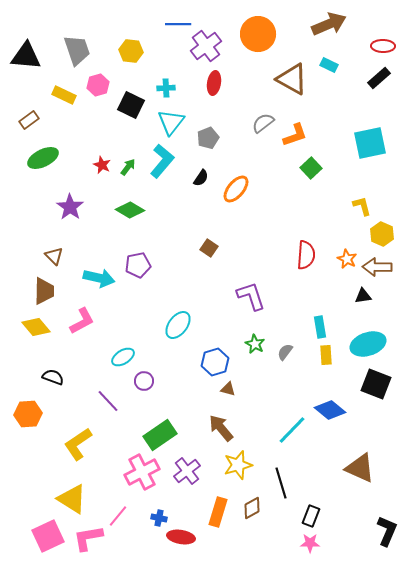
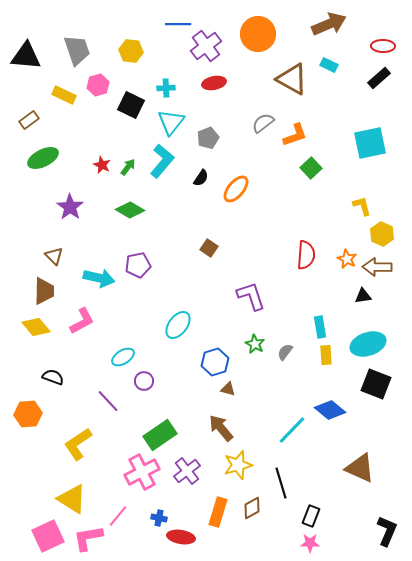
red ellipse at (214, 83): rotated 70 degrees clockwise
